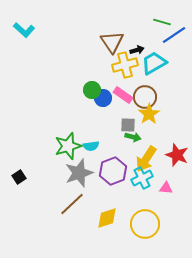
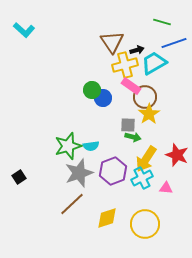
blue line: moved 8 px down; rotated 15 degrees clockwise
pink rectangle: moved 8 px right, 9 px up
